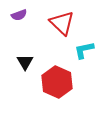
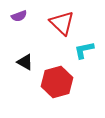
purple semicircle: moved 1 px down
black triangle: rotated 30 degrees counterclockwise
red hexagon: rotated 20 degrees clockwise
